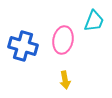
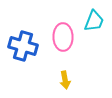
pink ellipse: moved 3 px up; rotated 12 degrees counterclockwise
